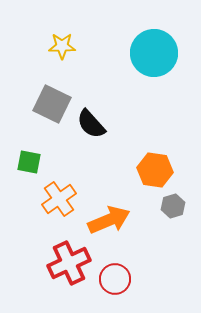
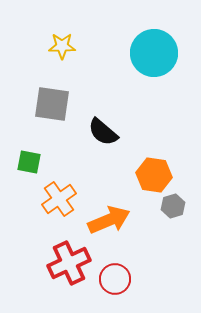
gray square: rotated 18 degrees counterclockwise
black semicircle: moved 12 px right, 8 px down; rotated 8 degrees counterclockwise
orange hexagon: moved 1 px left, 5 px down
